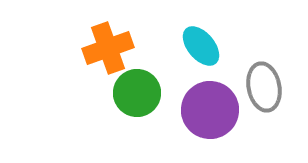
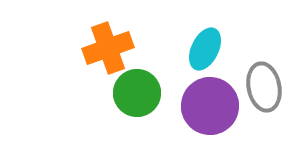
cyan ellipse: moved 4 px right, 3 px down; rotated 66 degrees clockwise
purple circle: moved 4 px up
